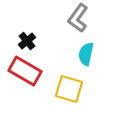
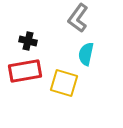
black cross: moved 1 px right; rotated 36 degrees counterclockwise
red rectangle: rotated 40 degrees counterclockwise
yellow square: moved 5 px left, 6 px up
